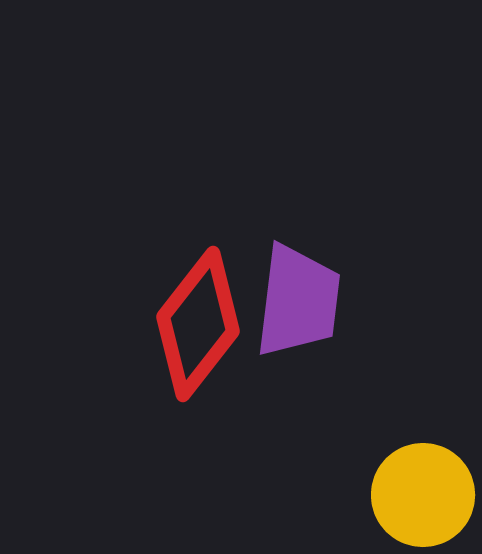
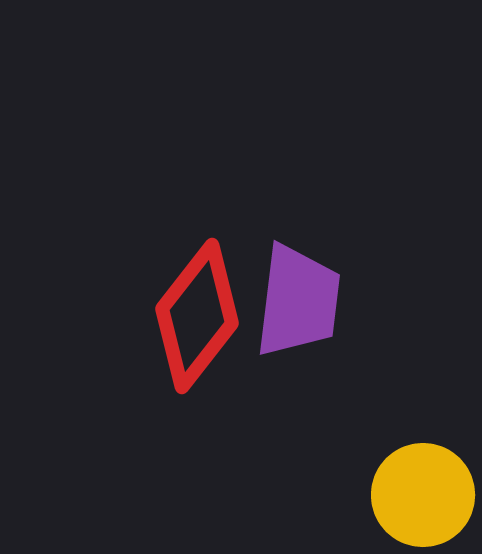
red diamond: moved 1 px left, 8 px up
